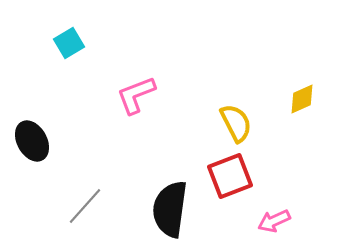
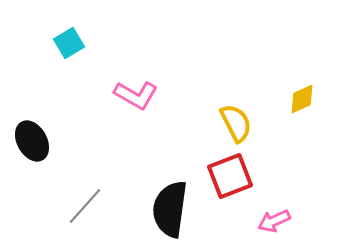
pink L-shape: rotated 129 degrees counterclockwise
